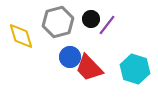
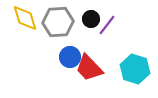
gray hexagon: rotated 12 degrees clockwise
yellow diamond: moved 4 px right, 18 px up
